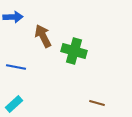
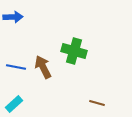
brown arrow: moved 31 px down
